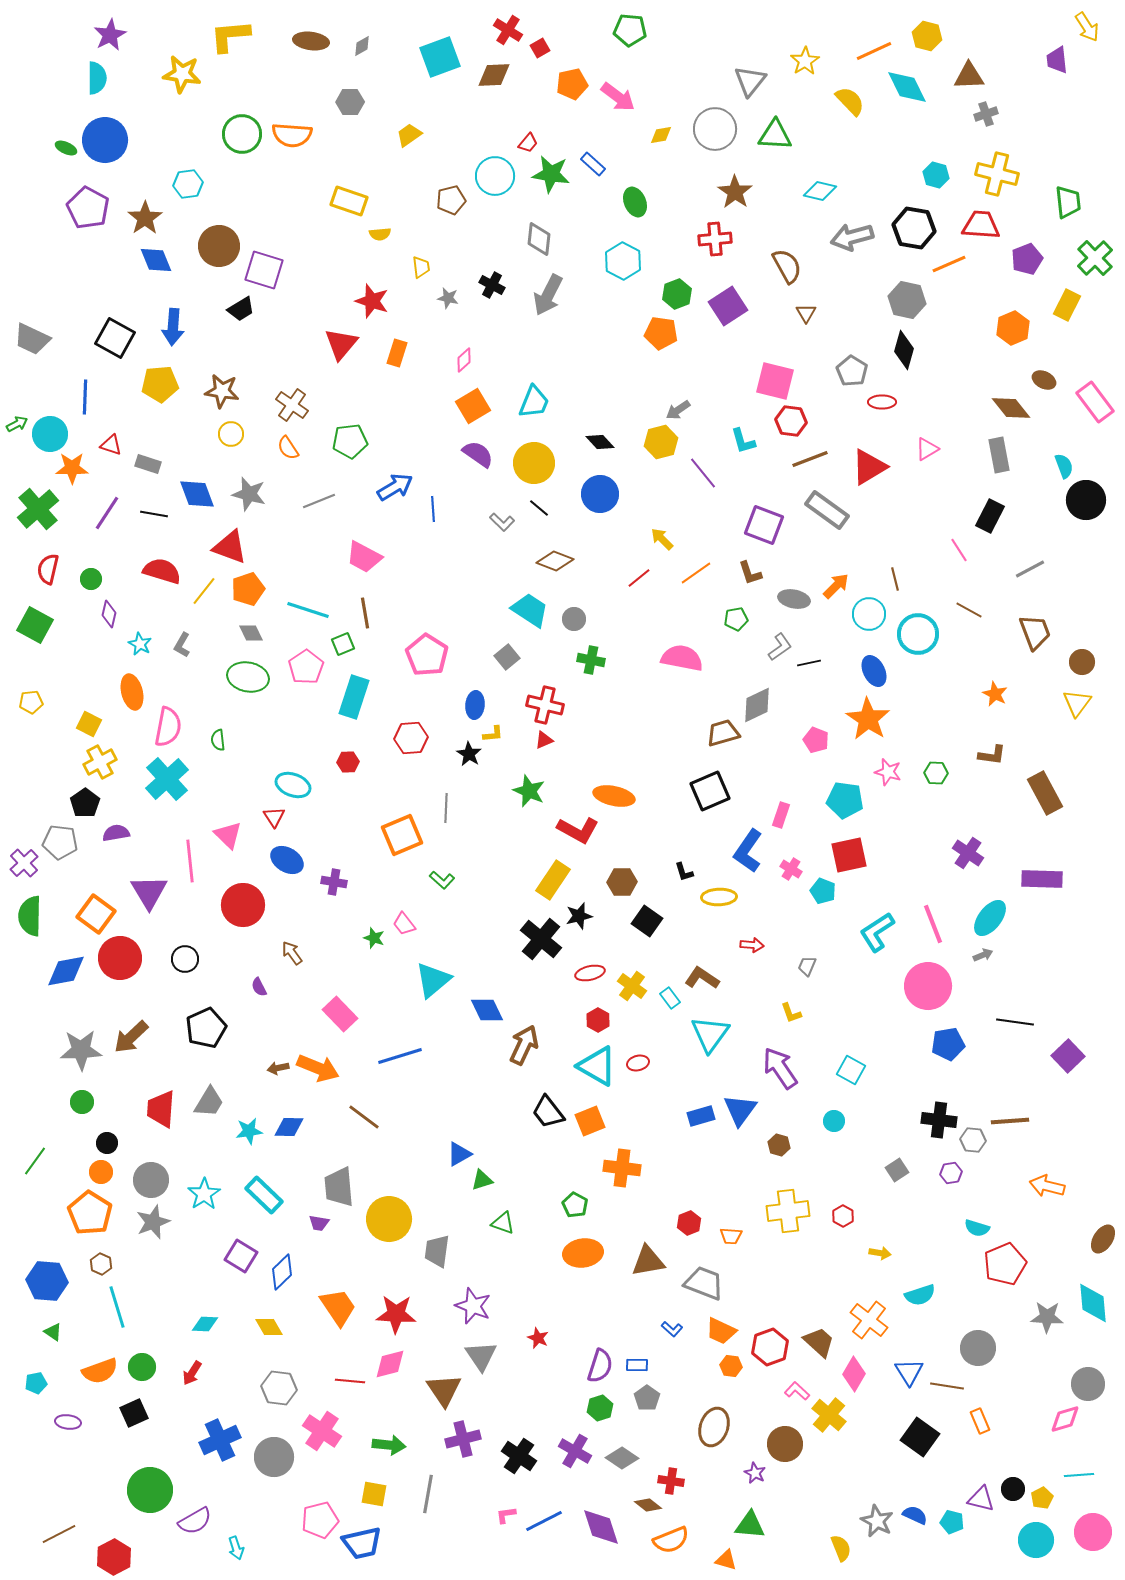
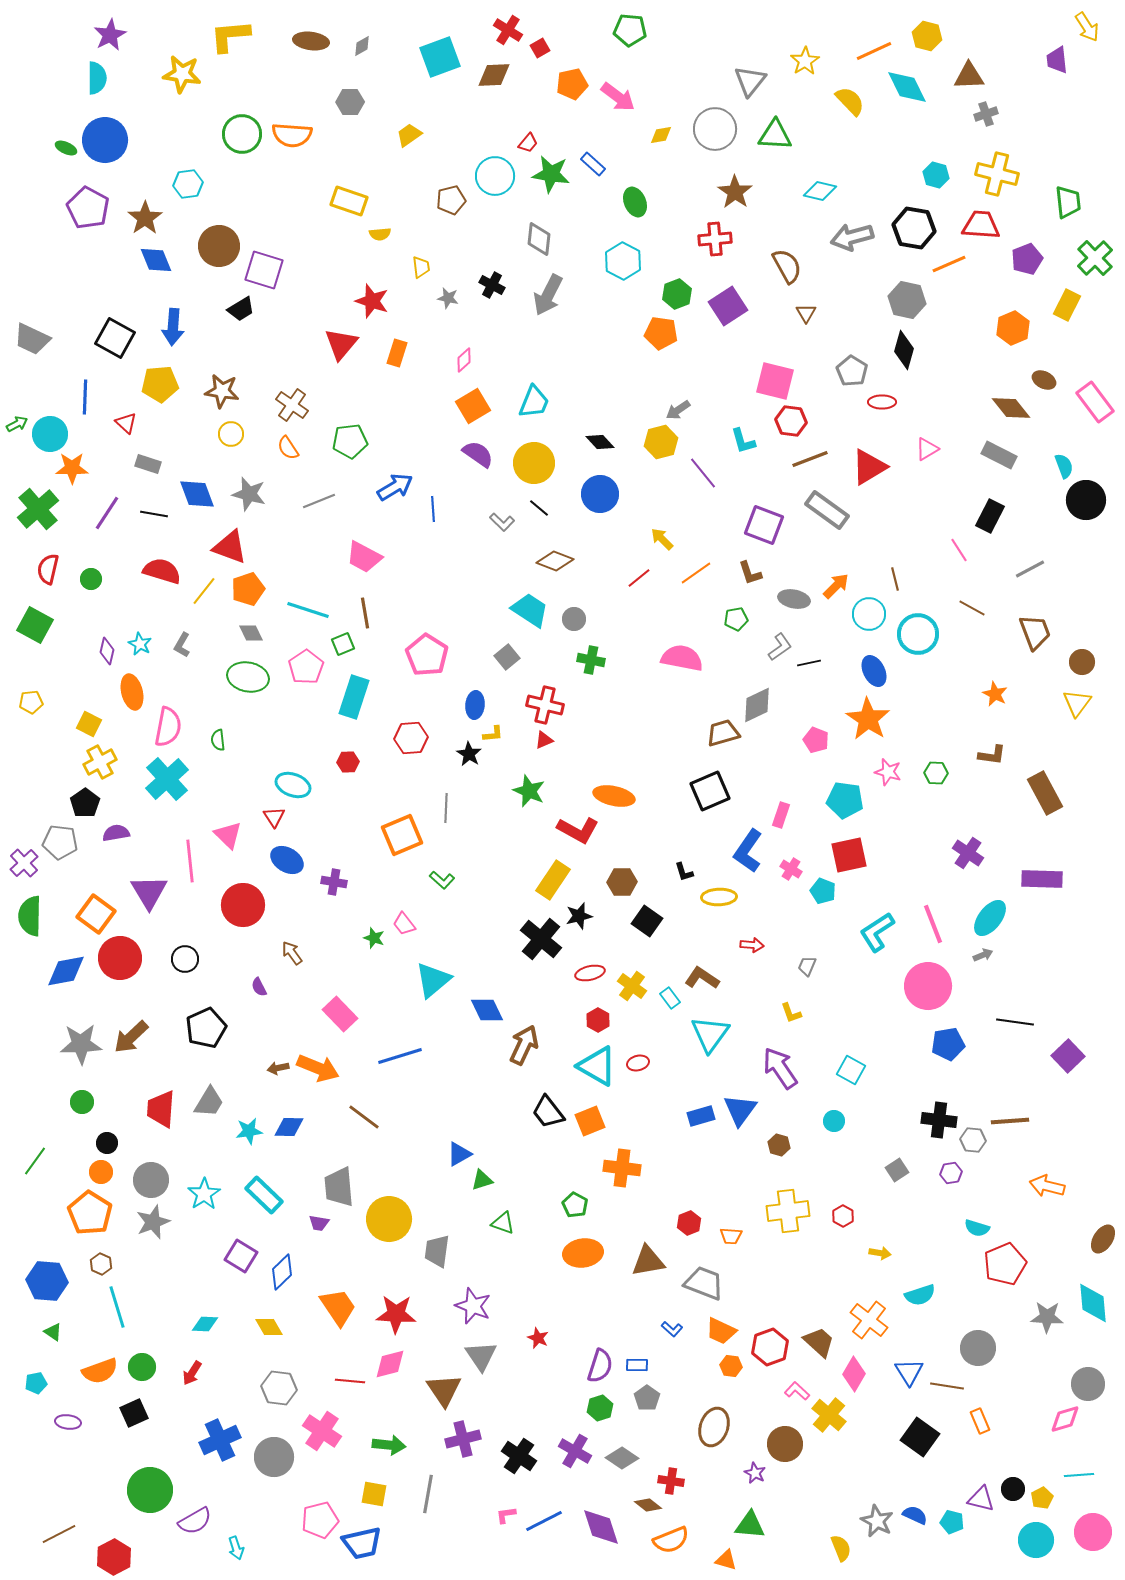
red triangle at (111, 445): moved 15 px right, 22 px up; rotated 25 degrees clockwise
gray rectangle at (999, 455): rotated 52 degrees counterclockwise
brown line at (969, 610): moved 3 px right, 2 px up
purple diamond at (109, 614): moved 2 px left, 37 px down
gray star at (81, 1050): moved 6 px up
